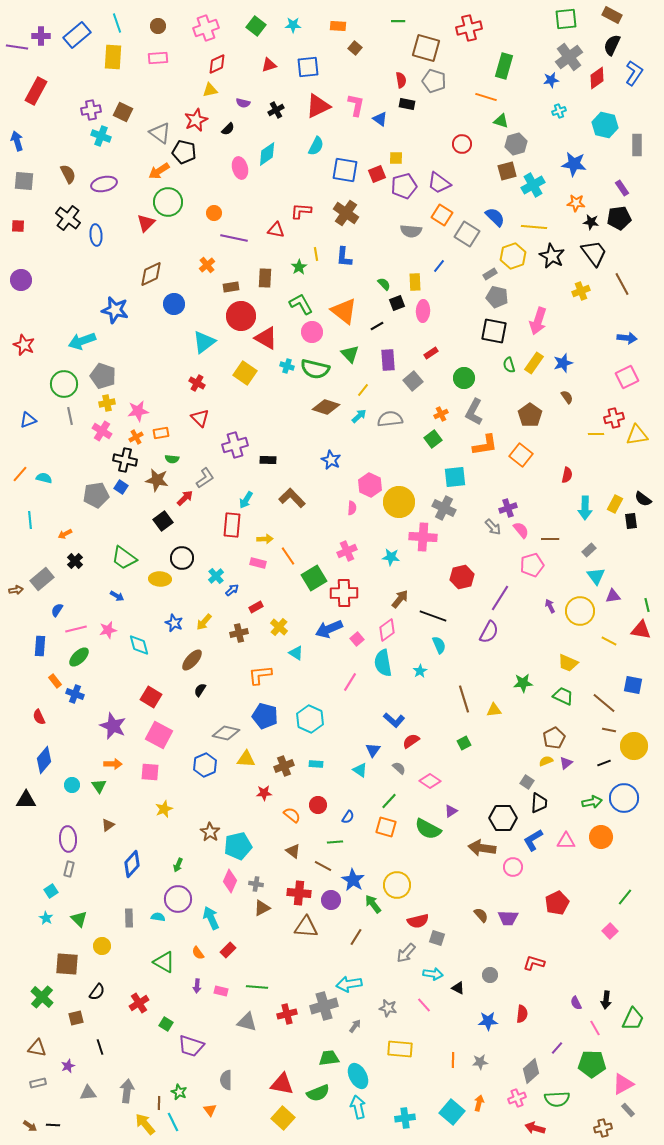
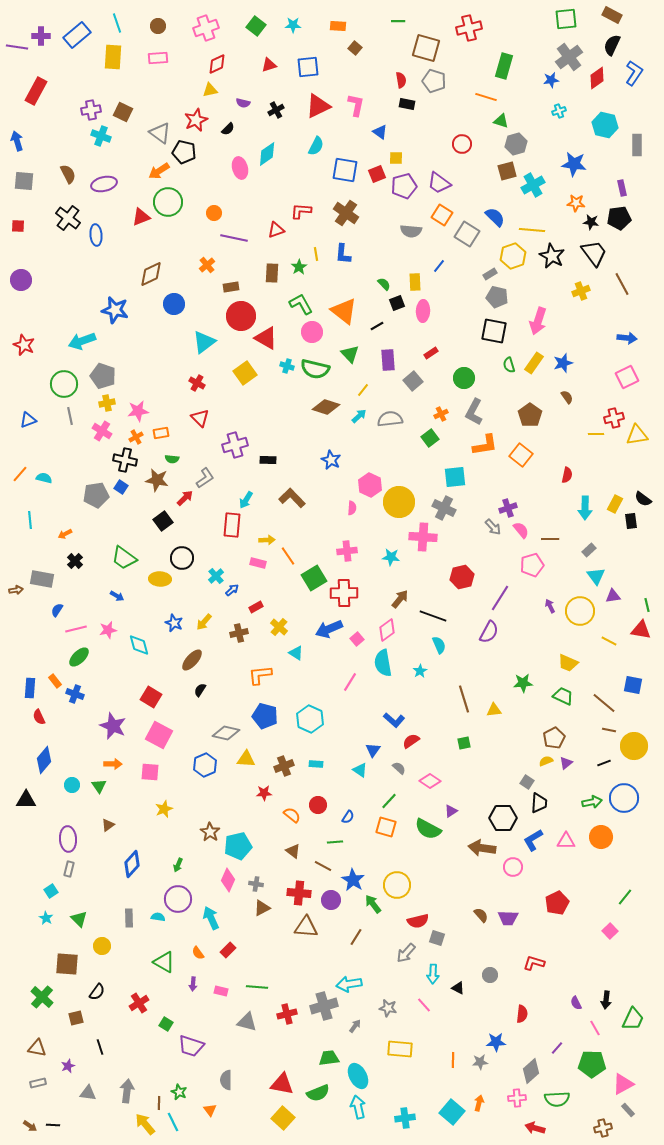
blue triangle at (380, 119): moved 13 px down
purple rectangle at (622, 188): rotated 21 degrees clockwise
red triangle at (146, 223): moved 5 px left, 6 px up; rotated 24 degrees clockwise
yellow line at (534, 227): moved 2 px left, 3 px down
red triangle at (276, 230): rotated 30 degrees counterclockwise
blue L-shape at (344, 257): moved 1 px left, 3 px up
brown rectangle at (265, 278): moved 7 px right, 5 px up
yellow square at (245, 373): rotated 20 degrees clockwise
green square at (433, 439): moved 3 px left, 1 px up
yellow arrow at (265, 539): moved 2 px right, 1 px down
pink cross at (347, 551): rotated 18 degrees clockwise
gray rectangle at (42, 579): rotated 50 degrees clockwise
blue rectangle at (40, 646): moved 10 px left, 42 px down
green square at (464, 743): rotated 16 degrees clockwise
pink diamond at (230, 881): moved 2 px left, 1 px up
cyan arrow at (433, 974): rotated 84 degrees clockwise
purple arrow at (197, 986): moved 4 px left, 2 px up
blue star at (488, 1021): moved 8 px right, 21 px down
gray triangle at (88, 1093): rotated 12 degrees clockwise
pink cross at (517, 1098): rotated 18 degrees clockwise
